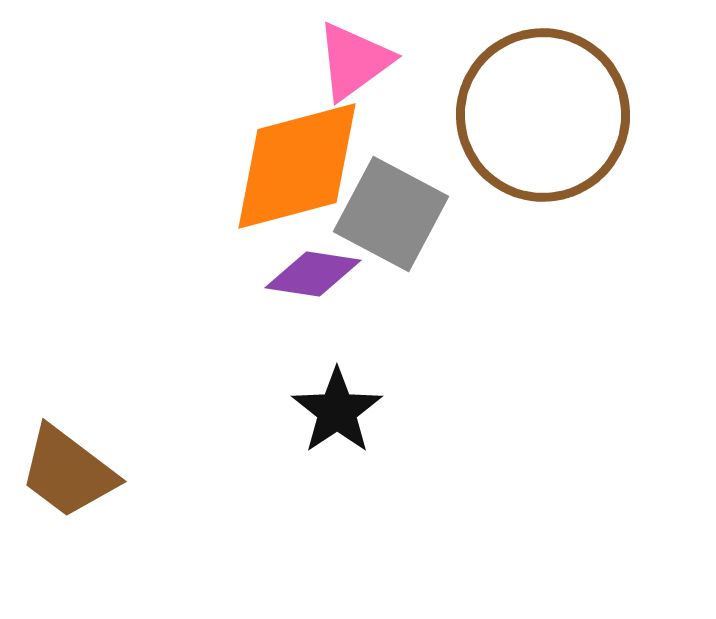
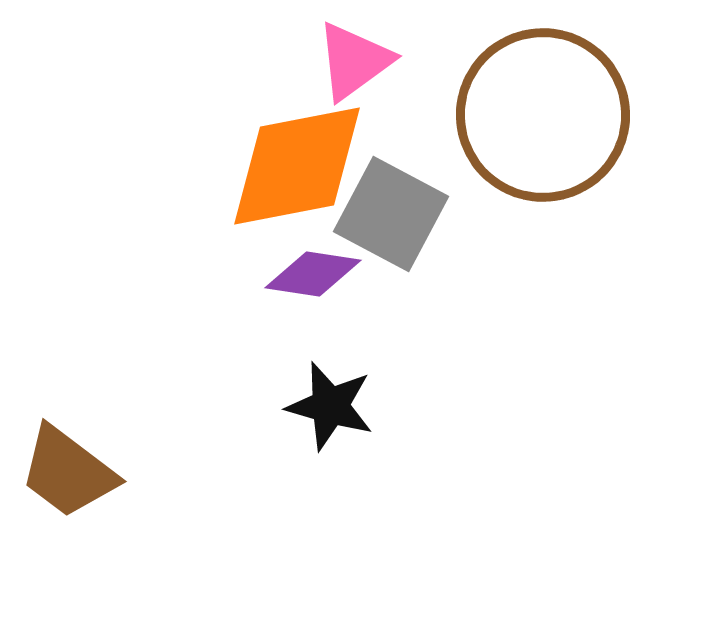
orange diamond: rotated 4 degrees clockwise
black star: moved 7 px left, 5 px up; rotated 22 degrees counterclockwise
